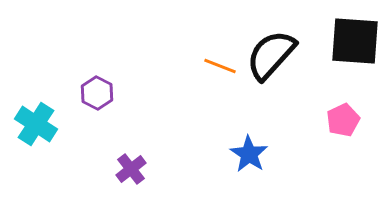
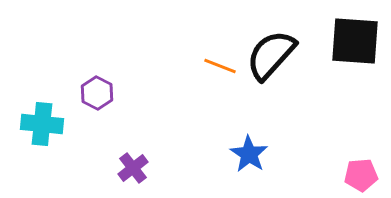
pink pentagon: moved 18 px right, 55 px down; rotated 20 degrees clockwise
cyan cross: moved 6 px right; rotated 27 degrees counterclockwise
purple cross: moved 2 px right, 1 px up
